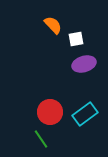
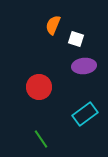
orange semicircle: rotated 114 degrees counterclockwise
white square: rotated 28 degrees clockwise
purple ellipse: moved 2 px down; rotated 10 degrees clockwise
red circle: moved 11 px left, 25 px up
